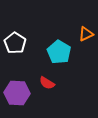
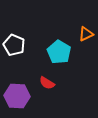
white pentagon: moved 1 px left, 2 px down; rotated 10 degrees counterclockwise
purple hexagon: moved 3 px down
